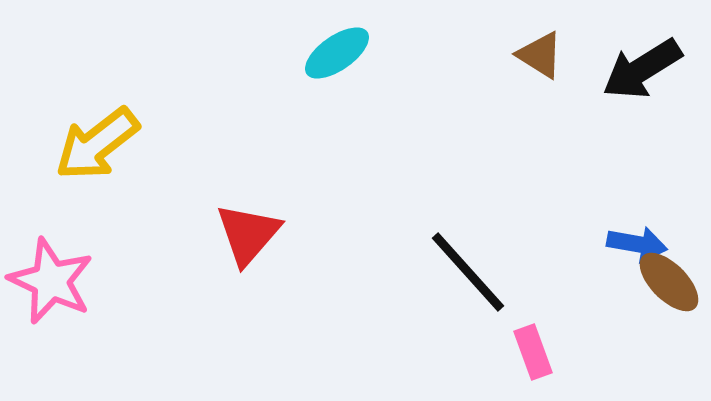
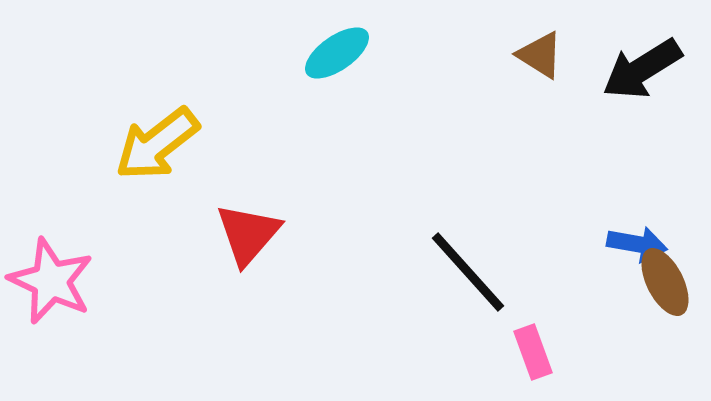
yellow arrow: moved 60 px right
brown ellipse: moved 4 px left; rotated 18 degrees clockwise
